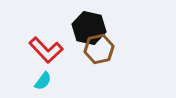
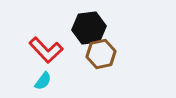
black hexagon: rotated 20 degrees counterclockwise
brown hexagon: moved 2 px right, 5 px down
